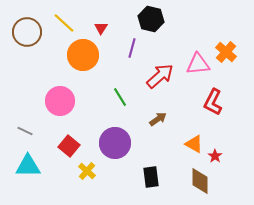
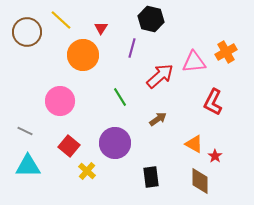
yellow line: moved 3 px left, 3 px up
orange cross: rotated 20 degrees clockwise
pink triangle: moved 4 px left, 2 px up
